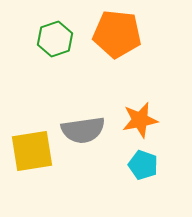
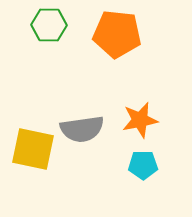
green hexagon: moved 6 px left, 14 px up; rotated 20 degrees clockwise
gray semicircle: moved 1 px left, 1 px up
yellow square: moved 1 px right, 2 px up; rotated 21 degrees clockwise
cyan pentagon: rotated 20 degrees counterclockwise
